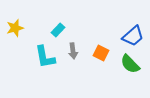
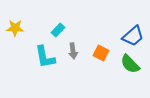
yellow star: rotated 18 degrees clockwise
